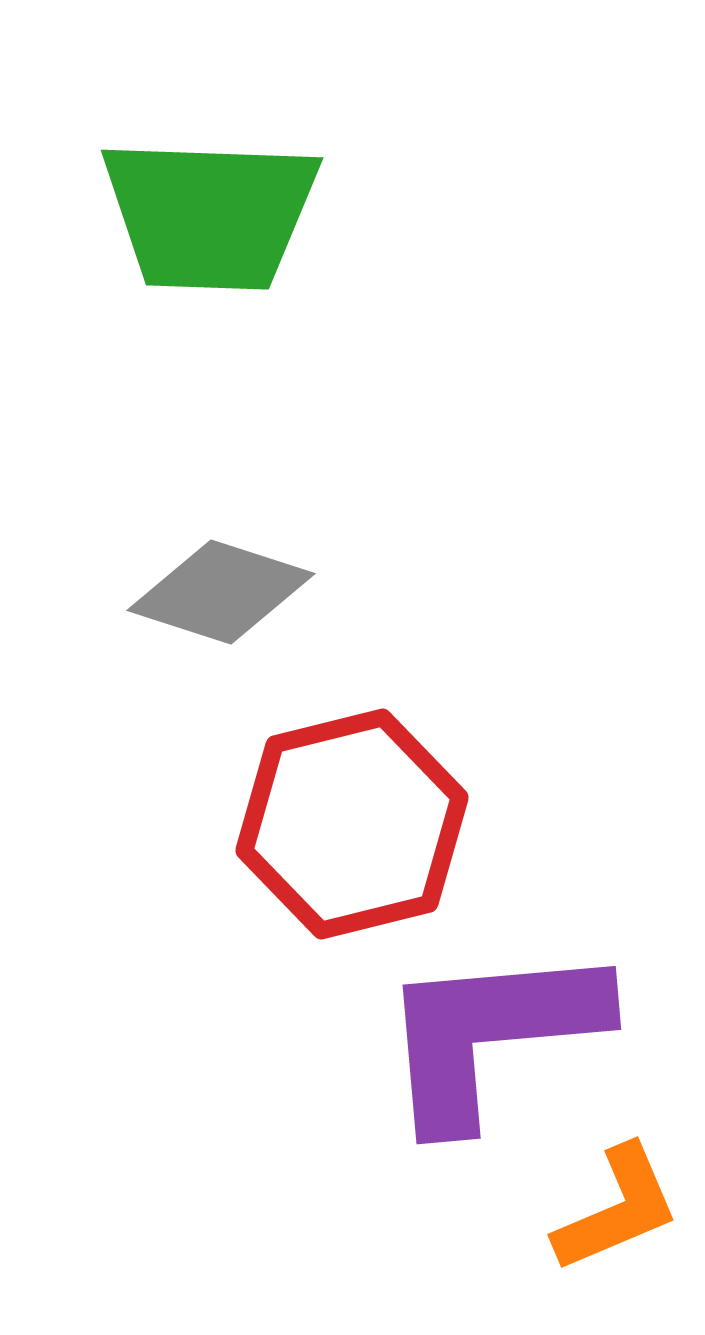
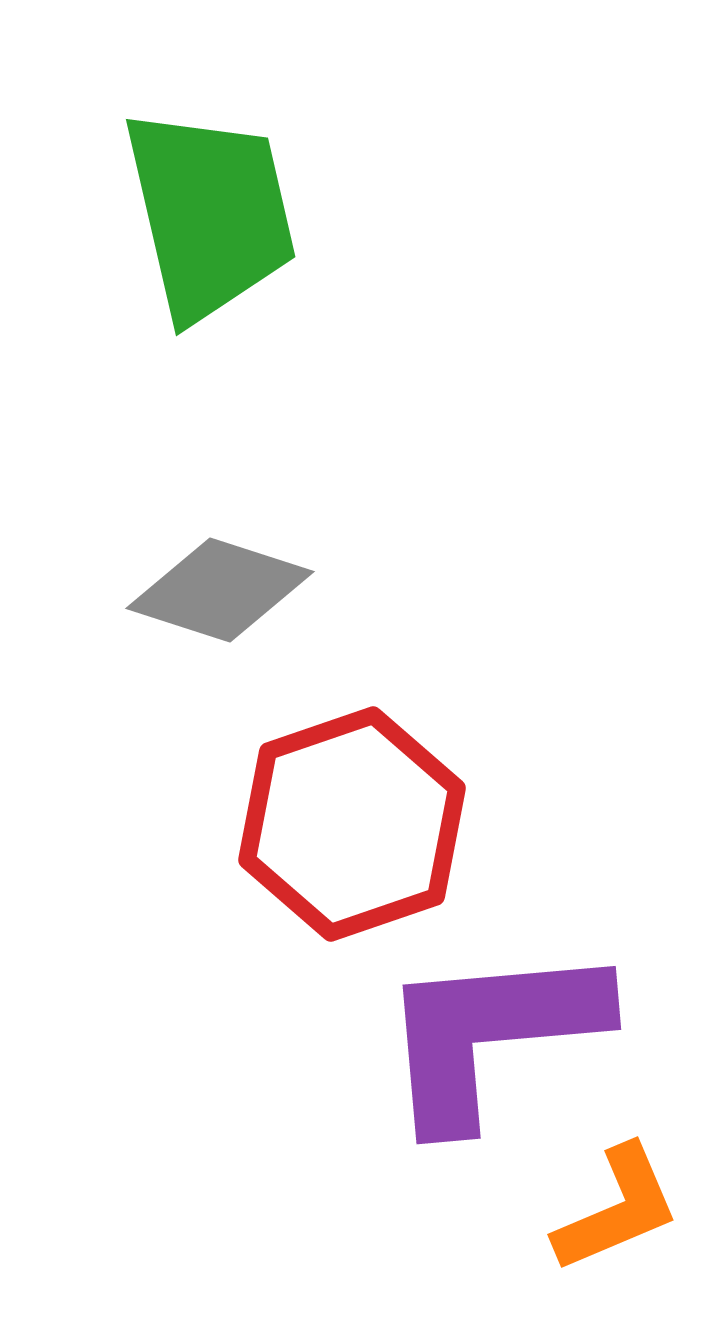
green trapezoid: rotated 105 degrees counterclockwise
gray diamond: moved 1 px left, 2 px up
red hexagon: rotated 5 degrees counterclockwise
